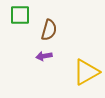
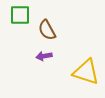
brown semicircle: moved 2 px left; rotated 135 degrees clockwise
yellow triangle: rotated 48 degrees clockwise
